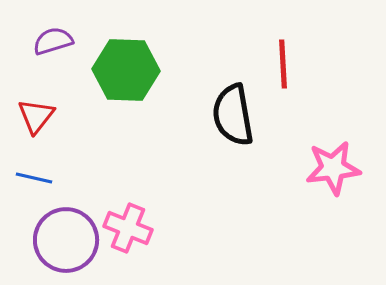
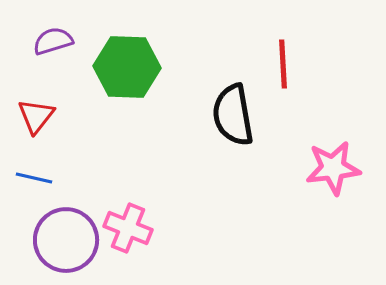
green hexagon: moved 1 px right, 3 px up
